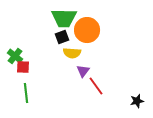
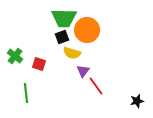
yellow semicircle: rotated 12 degrees clockwise
red square: moved 16 px right, 3 px up; rotated 16 degrees clockwise
